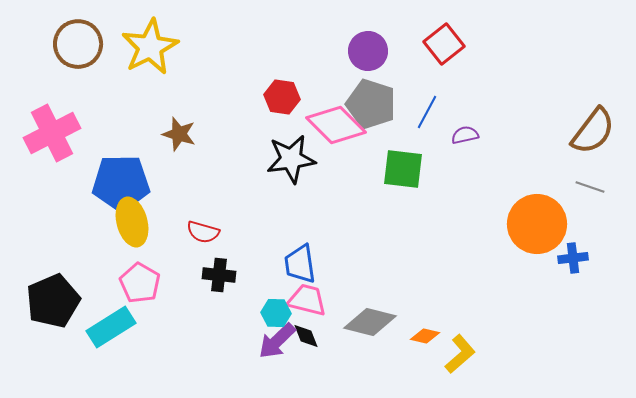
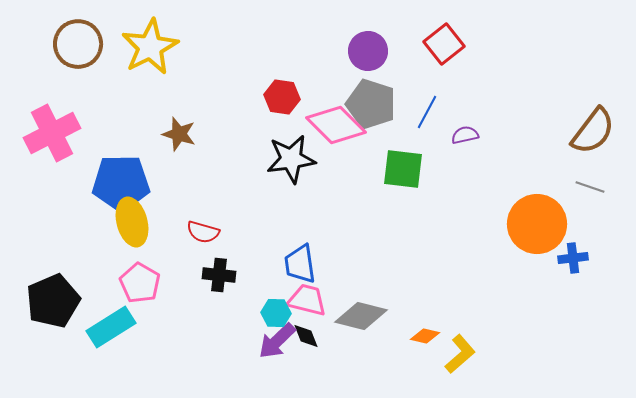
gray diamond: moved 9 px left, 6 px up
